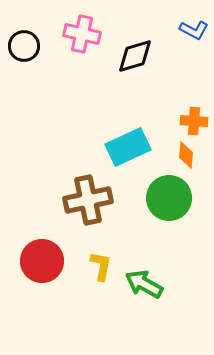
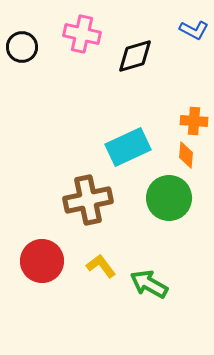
black circle: moved 2 px left, 1 px down
yellow L-shape: rotated 48 degrees counterclockwise
green arrow: moved 5 px right
